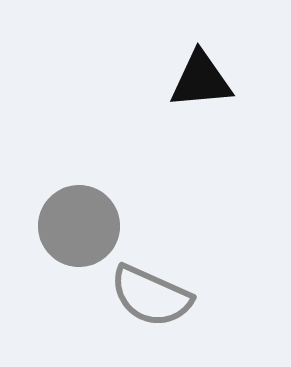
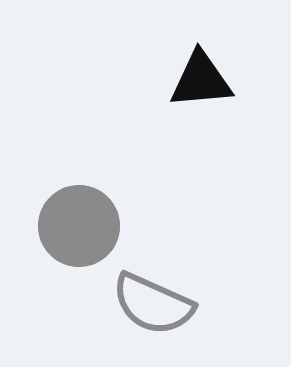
gray semicircle: moved 2 px right, 8 px down
